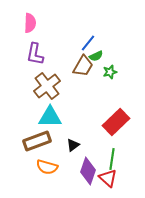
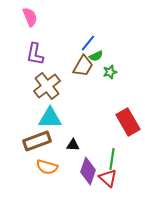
pink semicircle: moved 6 px up; rotated 24 degrees counterclockwise
cyan triangle: moved 1 px down
red rectangle: moved 12 px right; rotated 76 degrees counterclockwise
black triangle: rotated 40 degrees clockwise
